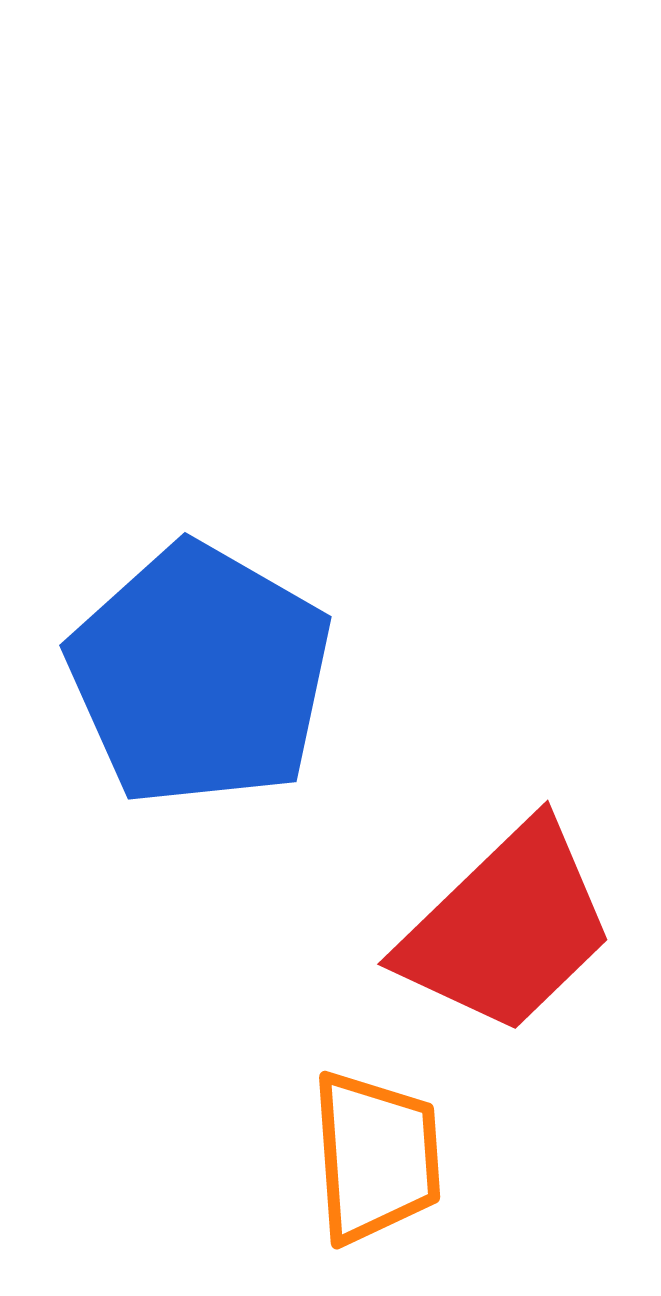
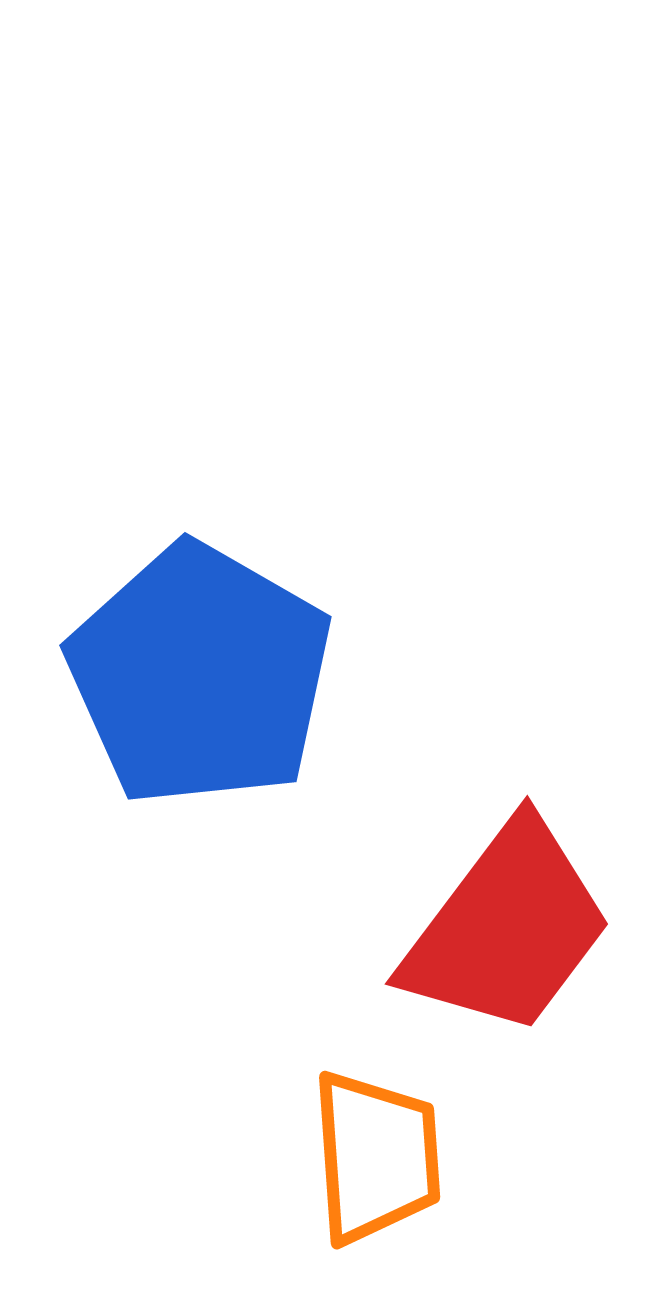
red trapezoid: rotated 9 degrees counterclockwise
